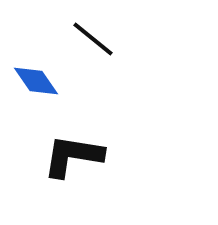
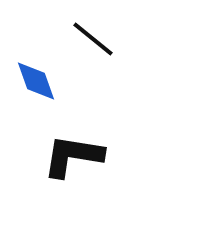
blue diamond: rotated 15 degrees clockwise
